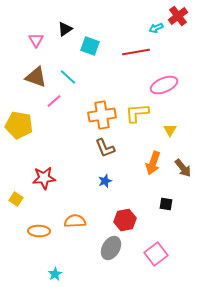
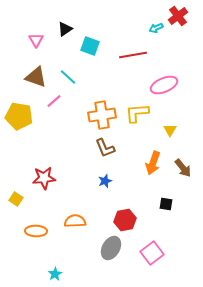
red line: moved 3 px left, 3 px down
yellow pentagon: moved 9 px up
orange ellipse: moved 3 px left
pink square: moved 4 px left, 1 px up
